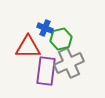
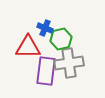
gray cross: rotated 16 degrees clockwise
